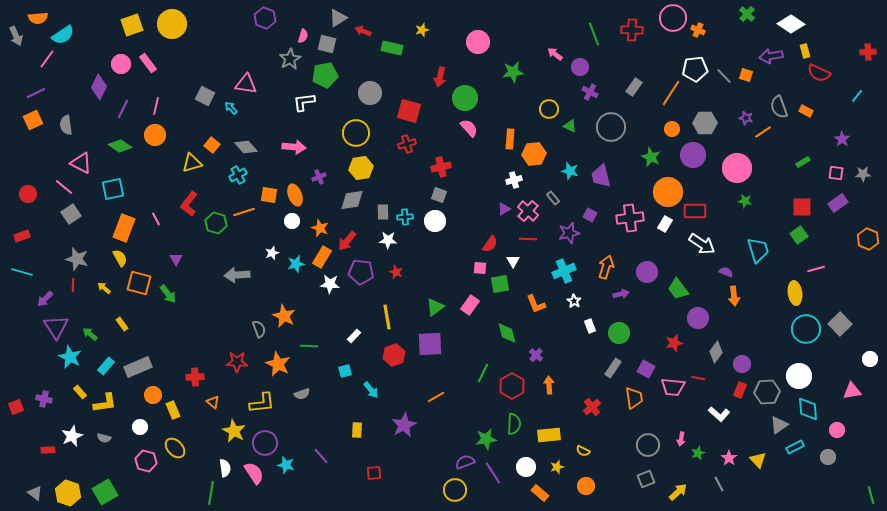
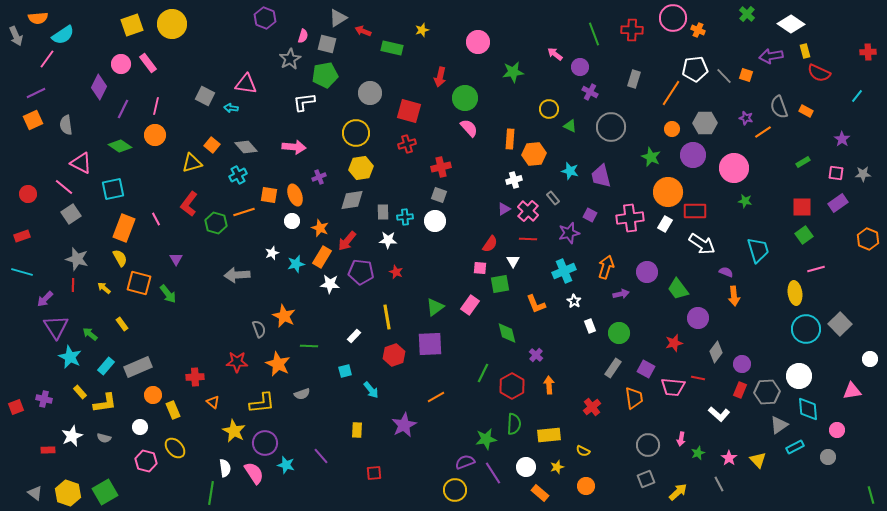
gray rectangle at (634, 87): moved 8 px up; rotated 18 degrees counterclockwise
cyan arrow at (231, 108): rotated 40 degrees counterclockwise
pink circle at (737, 168): moved 3 px left
green square at (799, 235): moved 5 px right
